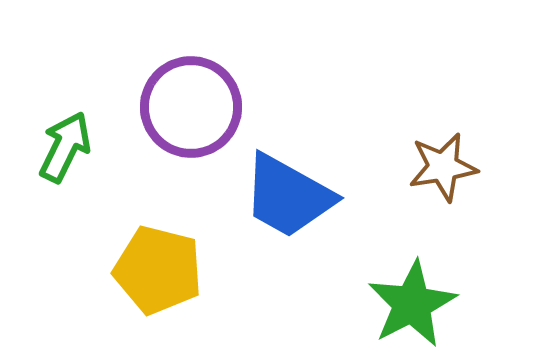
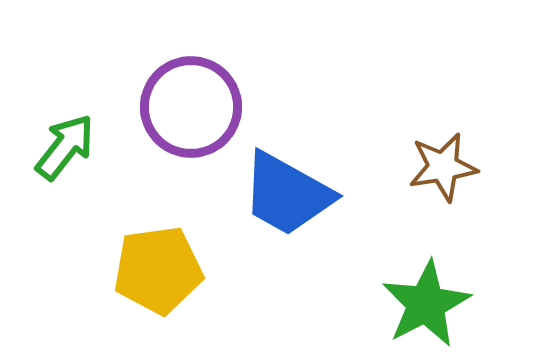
green arrow: rotated 12 degrees clockwise
blue trapezoid: moved 1 px left, 2 px up
yellow pentagon: rotated 22 degrees counterclockwise
green star: moved 14 px right
